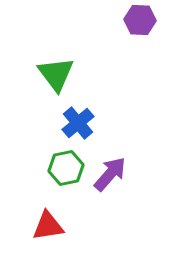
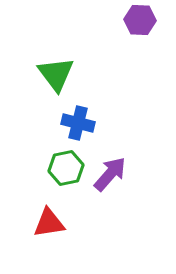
blue cross: rotated 36 degrees counterclockwise
red triangle: moved 1 px right, 3 px up
